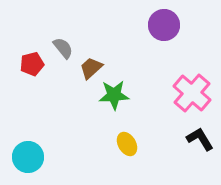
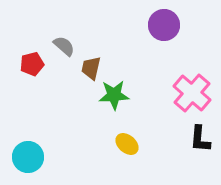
gray semicircle: moved 1 px right, 2 px up; rotated 10 degrees counterclockwise
brown trapezoid: rotated 35 degrees counterclockwise
black L-shape: rotated 144 degrees counterclockwise
yellow ellipse: rotated 20 degrees counterclockwise
